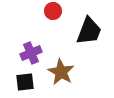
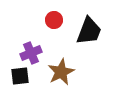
red circle: moved 1 px right, 9 px down
brown star: rotated 16 degrees clockwise
black square: moved 5 px left, 6 px up
